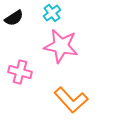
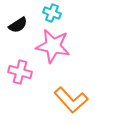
cyan cross: rotated 30 degrees counterclockwise
black semicircle: moved 4 px right, 7 px down
pink star: moved 8 px left
